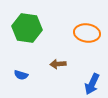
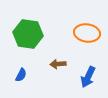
green hexagon: moved 1 px right, 6 px down
blue semicircle: rotated 80 degrees counterclockwise
blue arrow: moved 4 px left, 7 px up
